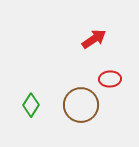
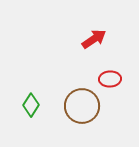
brown circle: moved 1 px right, 1 px down
